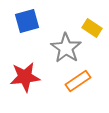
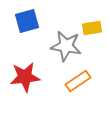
yellow rectangle: rotated 42 degrees counterclockwise
gray star: moved 2 px up; rotated 24 degrees counterclockwise
